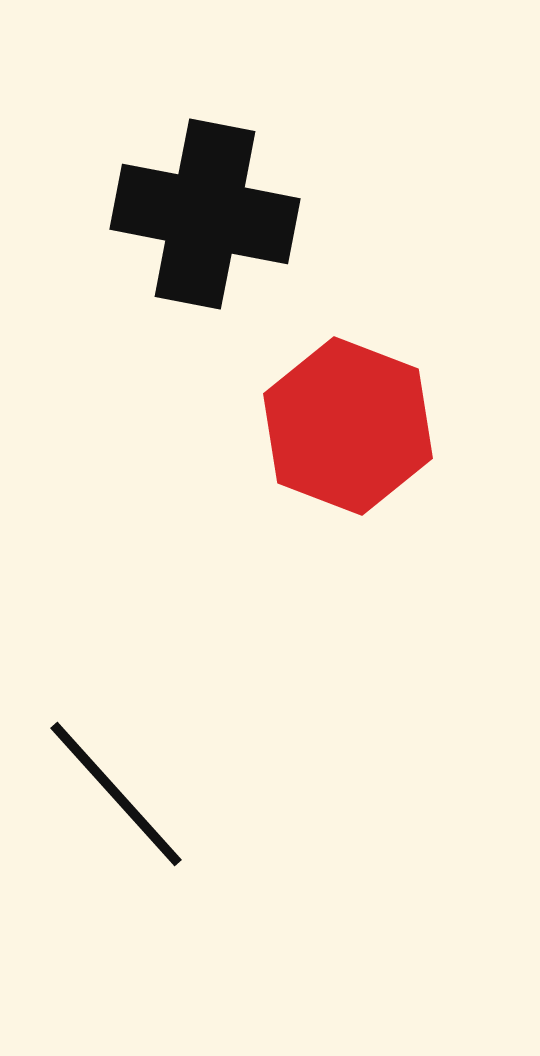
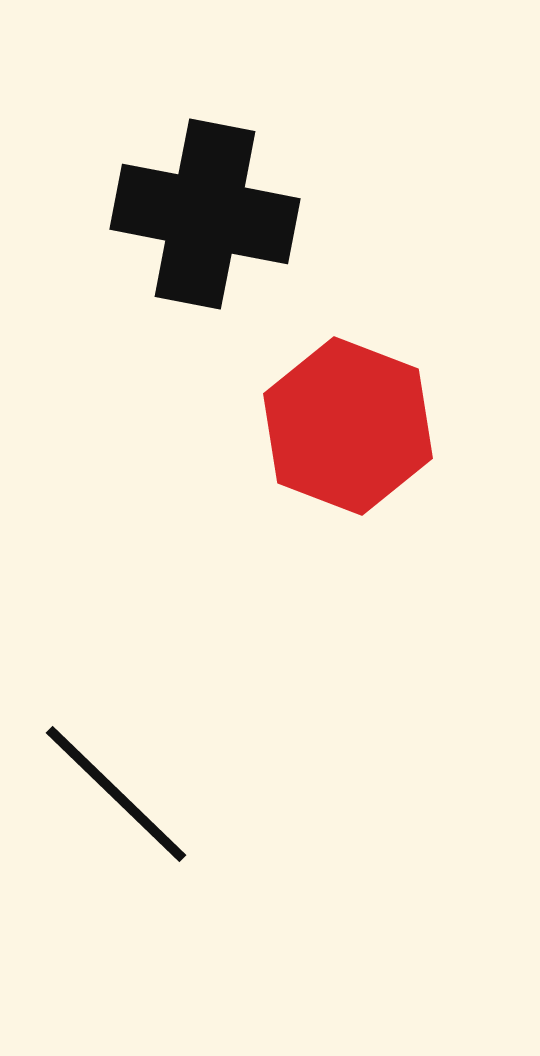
black line: rotated 4 degrees counterclockwise
